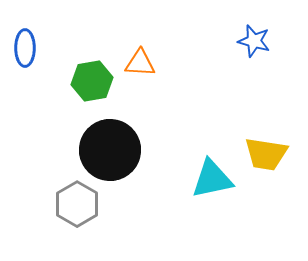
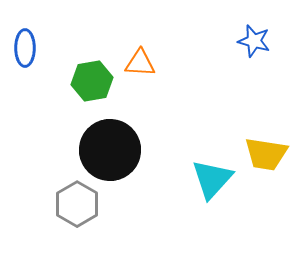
cyan triangle: rotated 36 degrees counterclockwise
